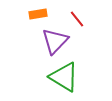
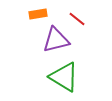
red line: rotated 12 degrees counterclockwise
purple triangle: moved 1 px right, 1 px up; rotated 32 degrees clockwise
